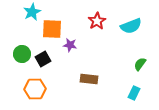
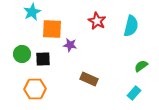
red star: rotated 12 degrees counterclockwise
cyan semicircle: rotated 55 degrees counterclockwise
black square: rotated 28 degrees clockwise
green semicircle: moved 1 px right, 2 px down; rotated 16 degrees clockwise
brown rectangle: rotated 18 degrees clockwise
cyan rectangle: rotated 16 degrees clockwise
